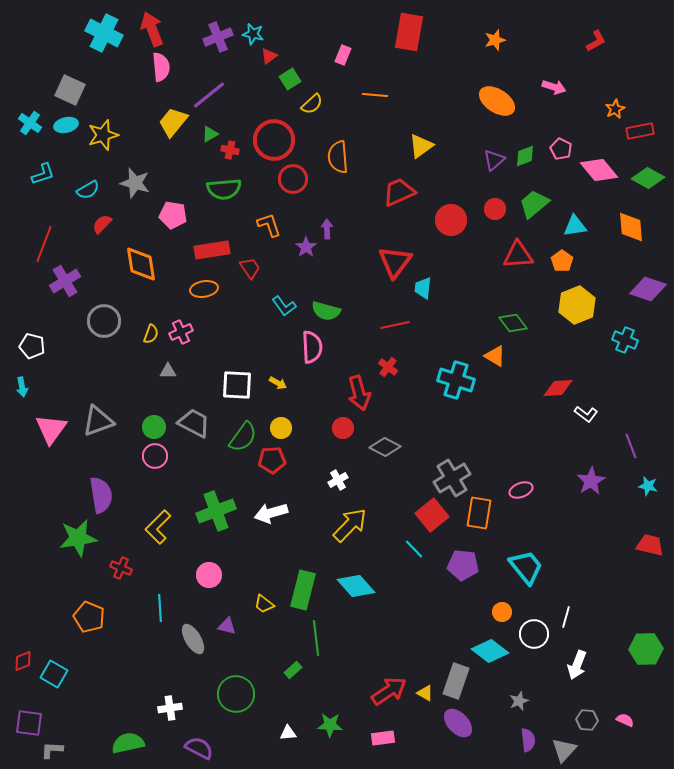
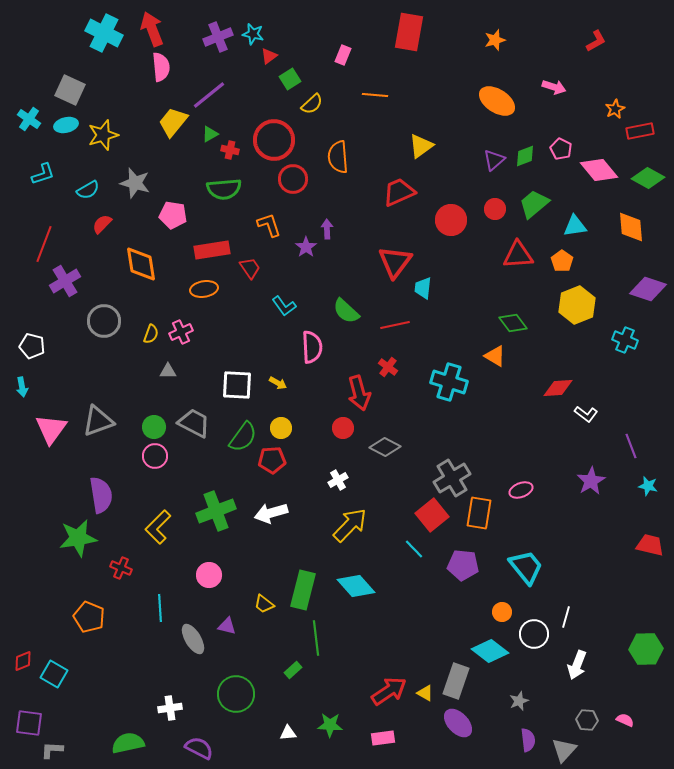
cyan cross at (30, 123): moved 1 px left, 4 px up
green semicircle at (326, 311): moved 20 px right; rotated 28 degrees clockwise
cyan cross at (456, 380): moved 7 px left, 2 px down
